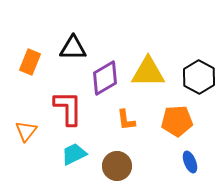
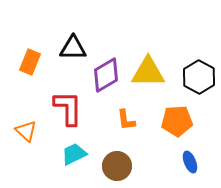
purple diamond: moved 1 px right, 3 px up
orange triangle: rotated 25 degrees counterclockwise
